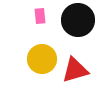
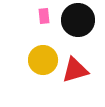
pink rectangle: moved 4 px right
yellow circle: moved 1 px right, 1 px down
